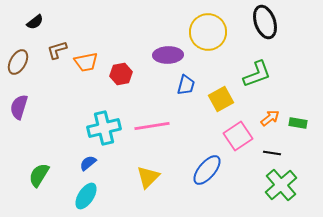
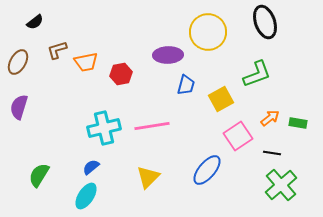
blue semicircle: moved 3 px right, 4 px down
